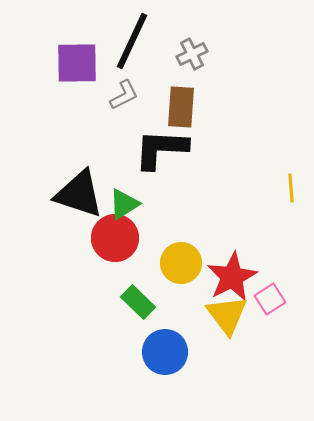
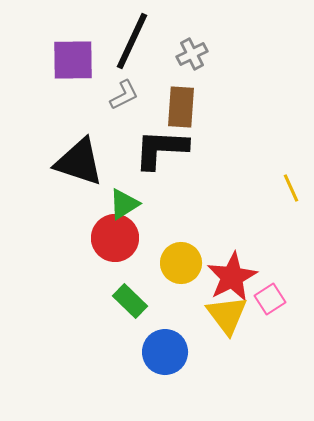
purple square: moved 4 px left, 3 px up
yellow line: rotated 20 degrees counterclockwise
black triangle: moved 32 px up
green rectangle: moved 8 px left, 1 px up
